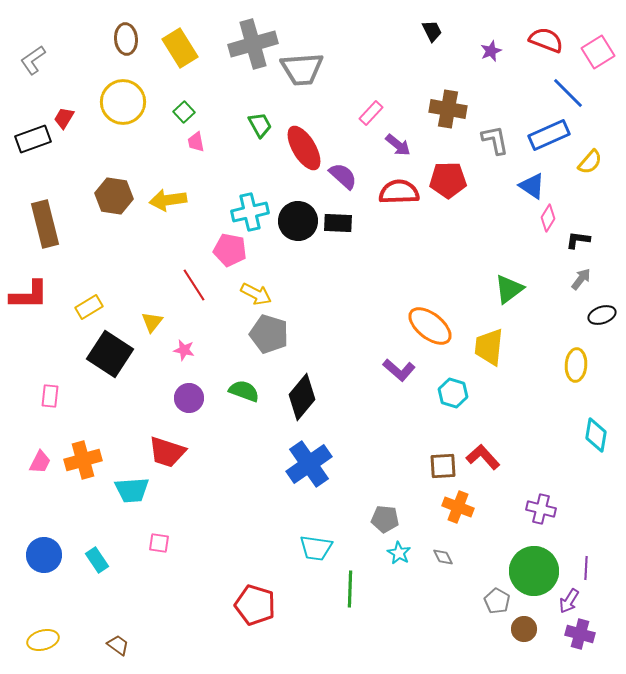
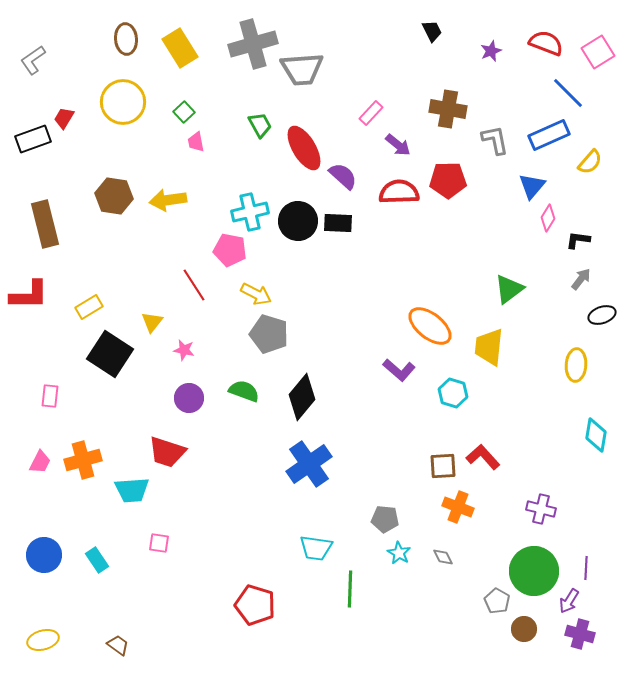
red semicircle at (546, 40): moved 3 px down
blue triangle at (532, 186): rotated 36 degrees clockwise
